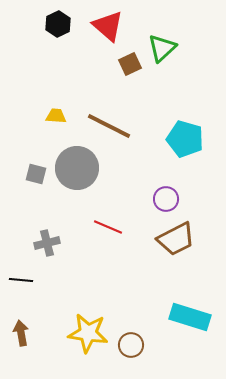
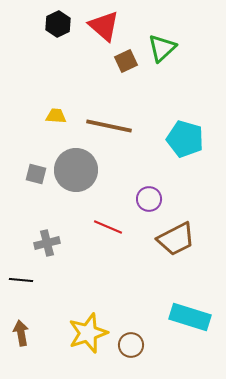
red triangle: moved 4 px left
brown square: moved 4 px left, 3 px up
brown line: rotated 15 degrees counterclockwise
gray circle: moved 1 px left, 2 px down
purple circle: moved 17 px left
yellow star: rotated 27 degrees counterclockwise
